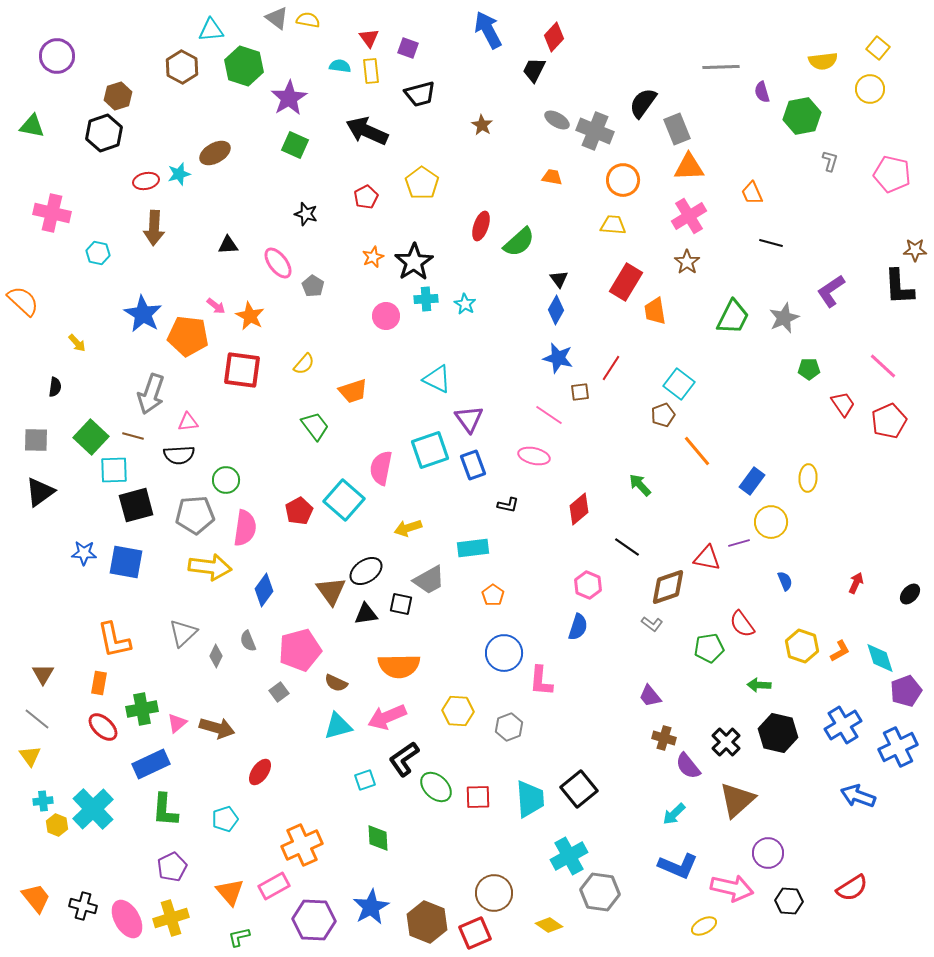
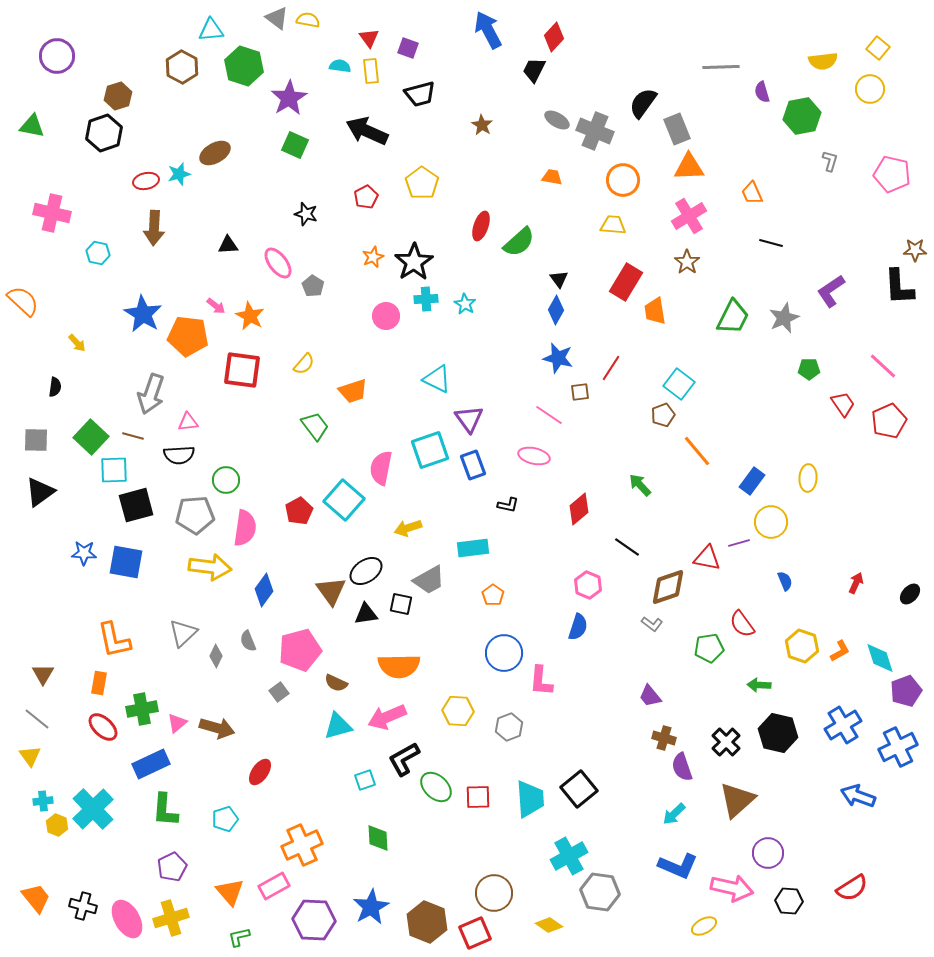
black L-shape at (404, 759): rotated 6 degrees clockwise
purple semicircle at (688, 766): moved 6 px left, 1 px down; rotated 20 degrees clockwise
